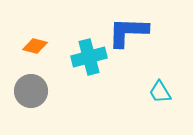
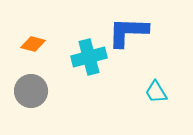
orange diamond: moved 2 px left, 2 px up
cyan trapezoid: moved 4 px left
